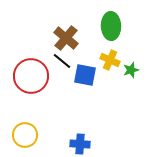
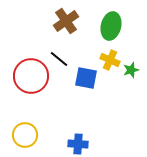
green ellipse: rotated 16 degrees clockwise
brown cross: moved 17 px up; rotated 15 degrees clockwise
black line: moved 3 px left, 2 px up
blue square: moved 1 px right, 3 px down
blue cross: moved 2 px left
